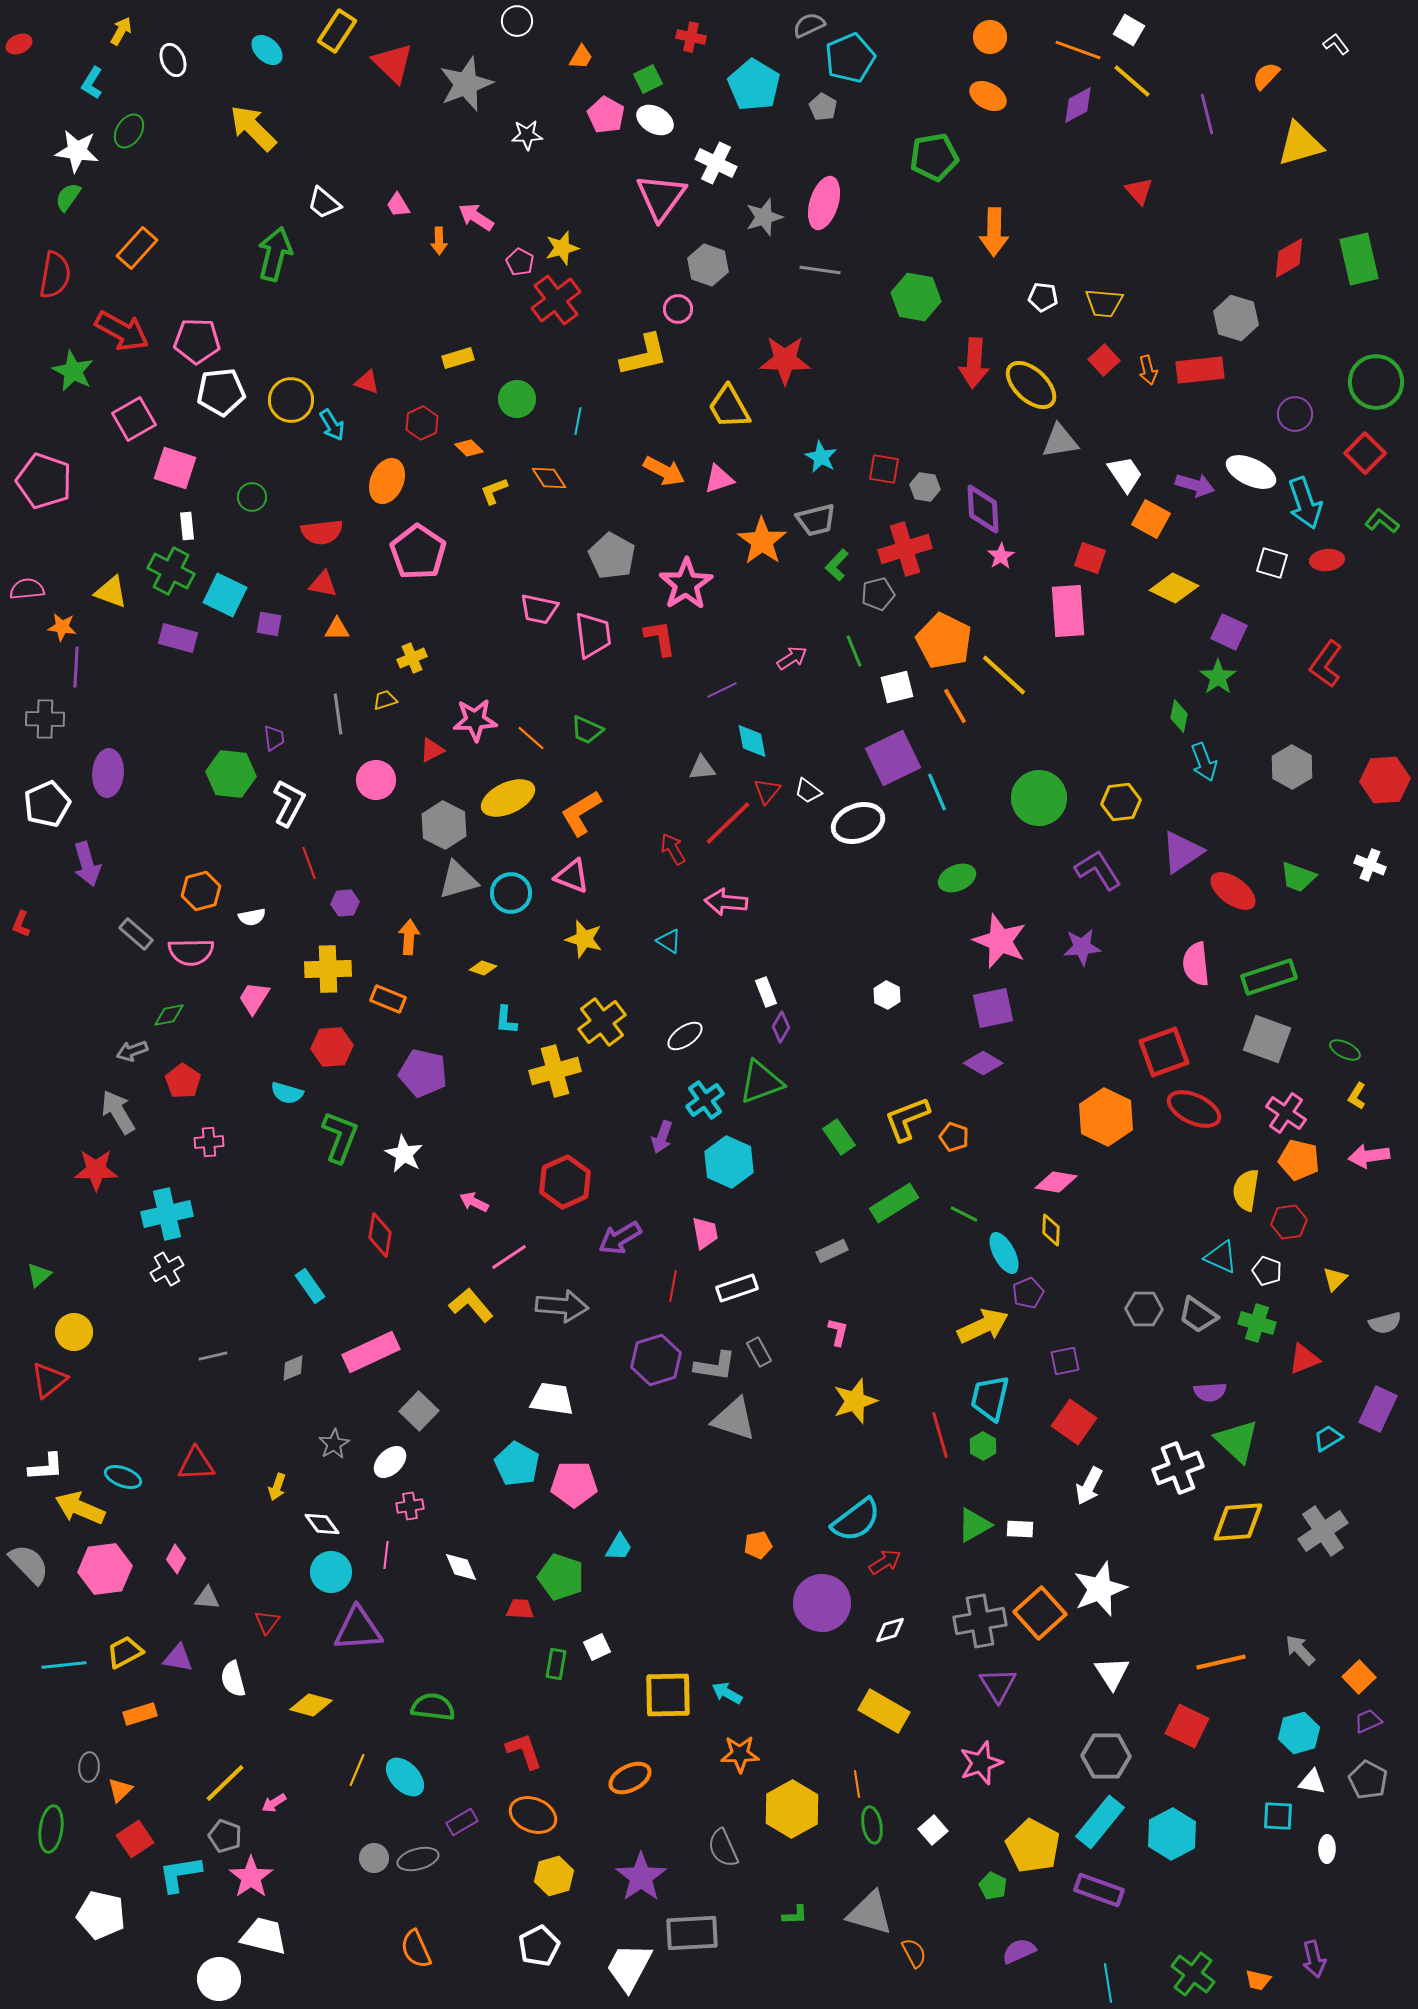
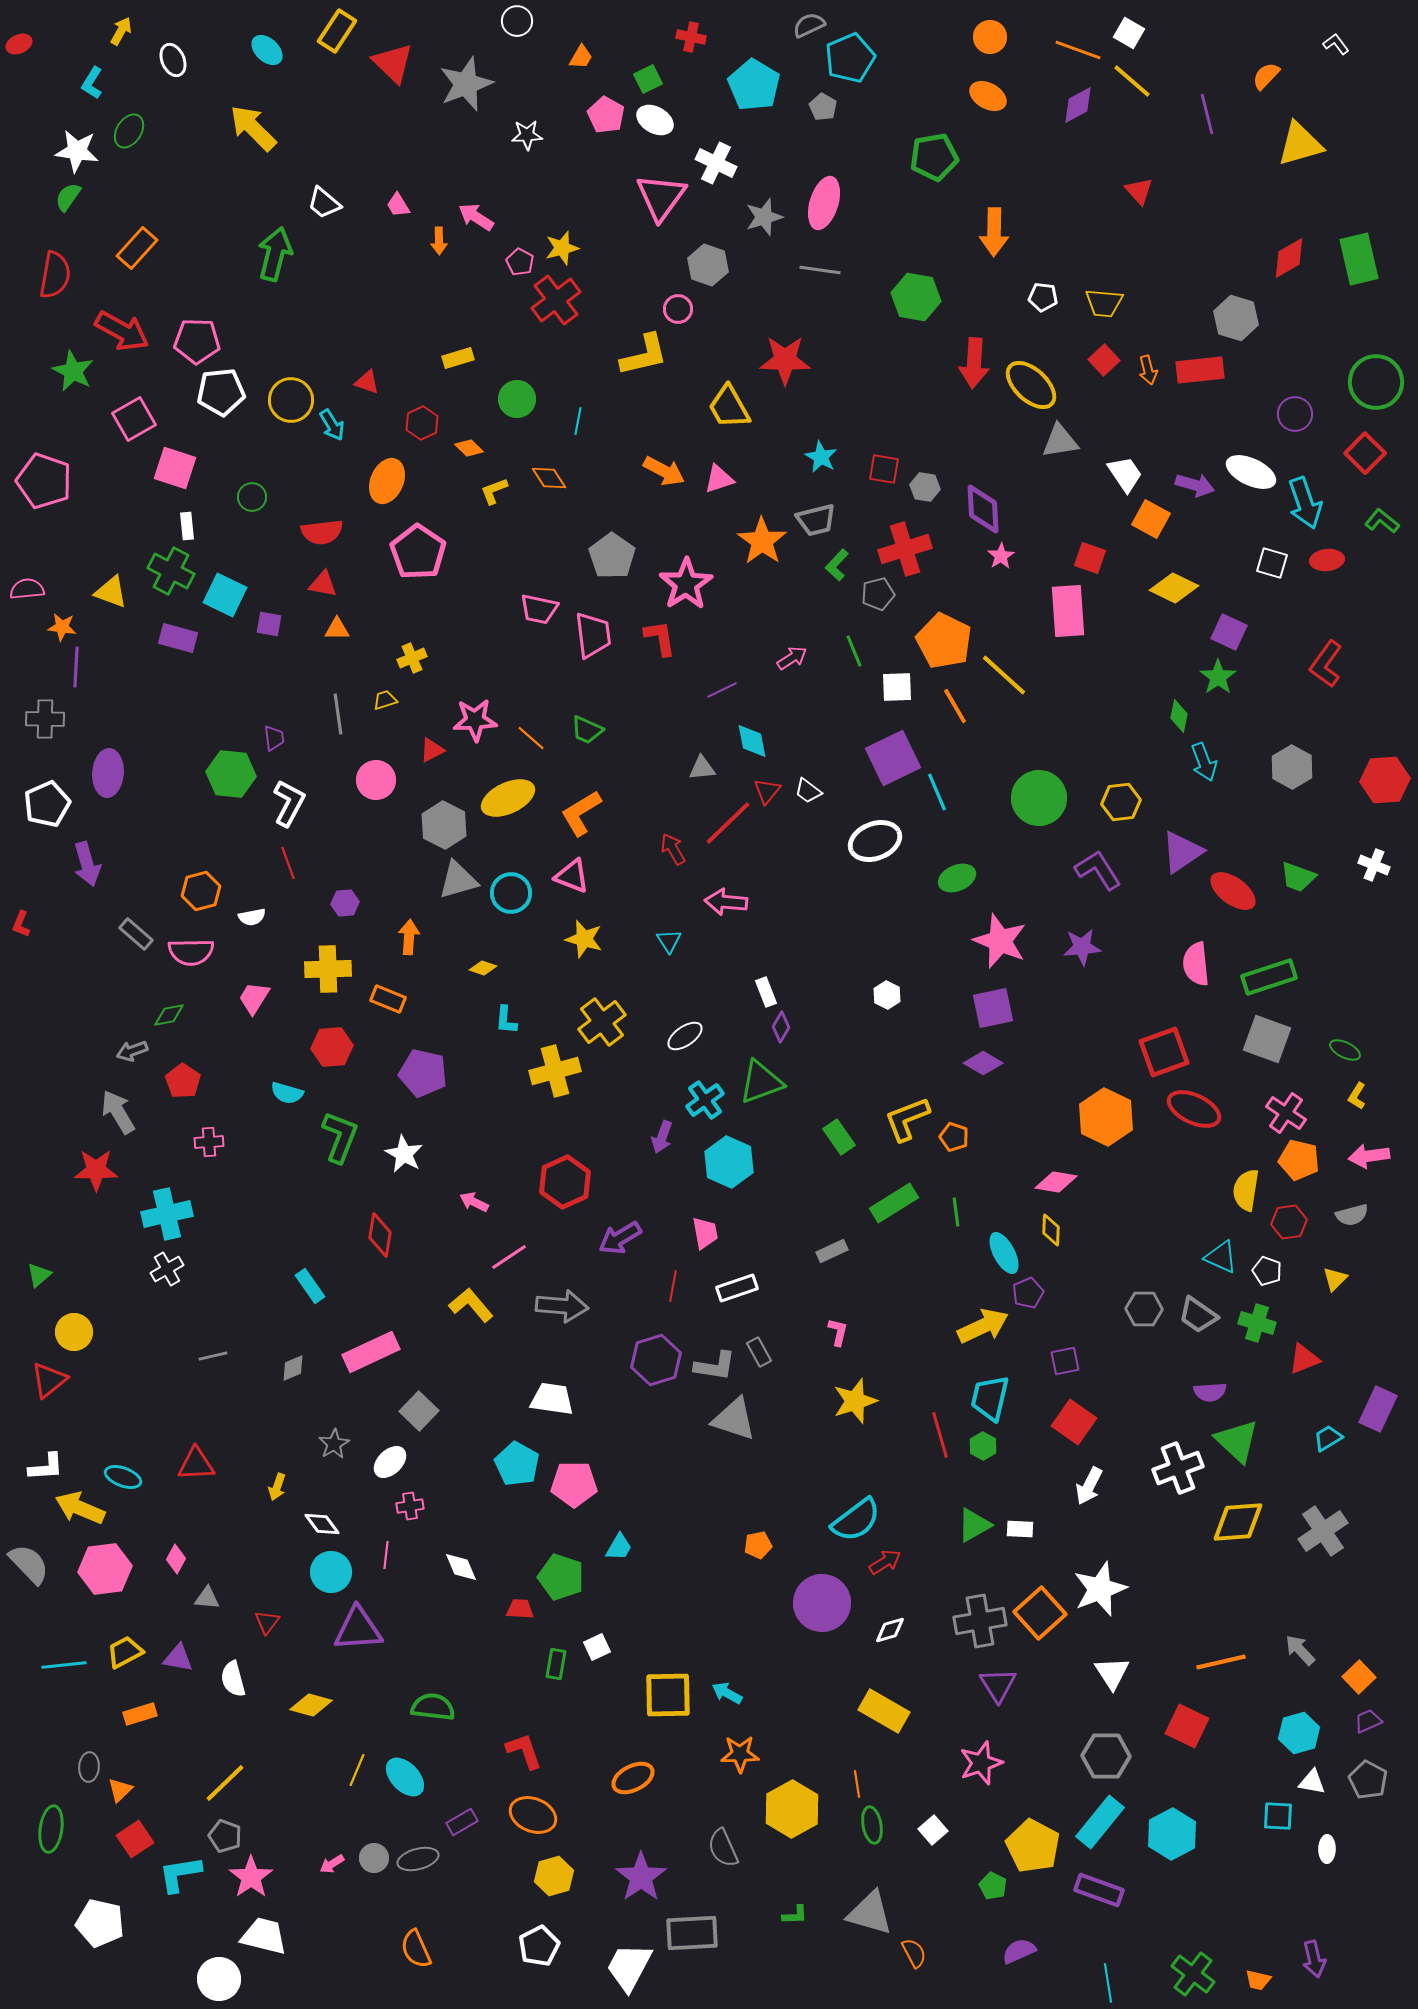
white square at (1129, 30): moved 3 px down
gray pentagon at (612, 556): rotated 6 degrees clockwise
white square at (897, 687): rotated 12 degrees clockwise
white ellipse at (858, 823): moved 17 px right, 18 px down
red line at (309, 863): moved 21 px left
white cross at (1370, 865): moved 4 px right
cyan triangle at (669, 941): rotated 24 degrees clockwise
green line at (964, 1214): moved 8 px left, 2 px up; rotated 56 degrees clockwise
gray semicircle at (1385, 1323): moved 33 px left, 108 px up
orange ellipse at (630, 1778): moved 3 px right
pink arrow at (274, 1803): moved 58 px right, 61 px down
white pentagon at (101, 1915): moved 1 px left, 8 px down
